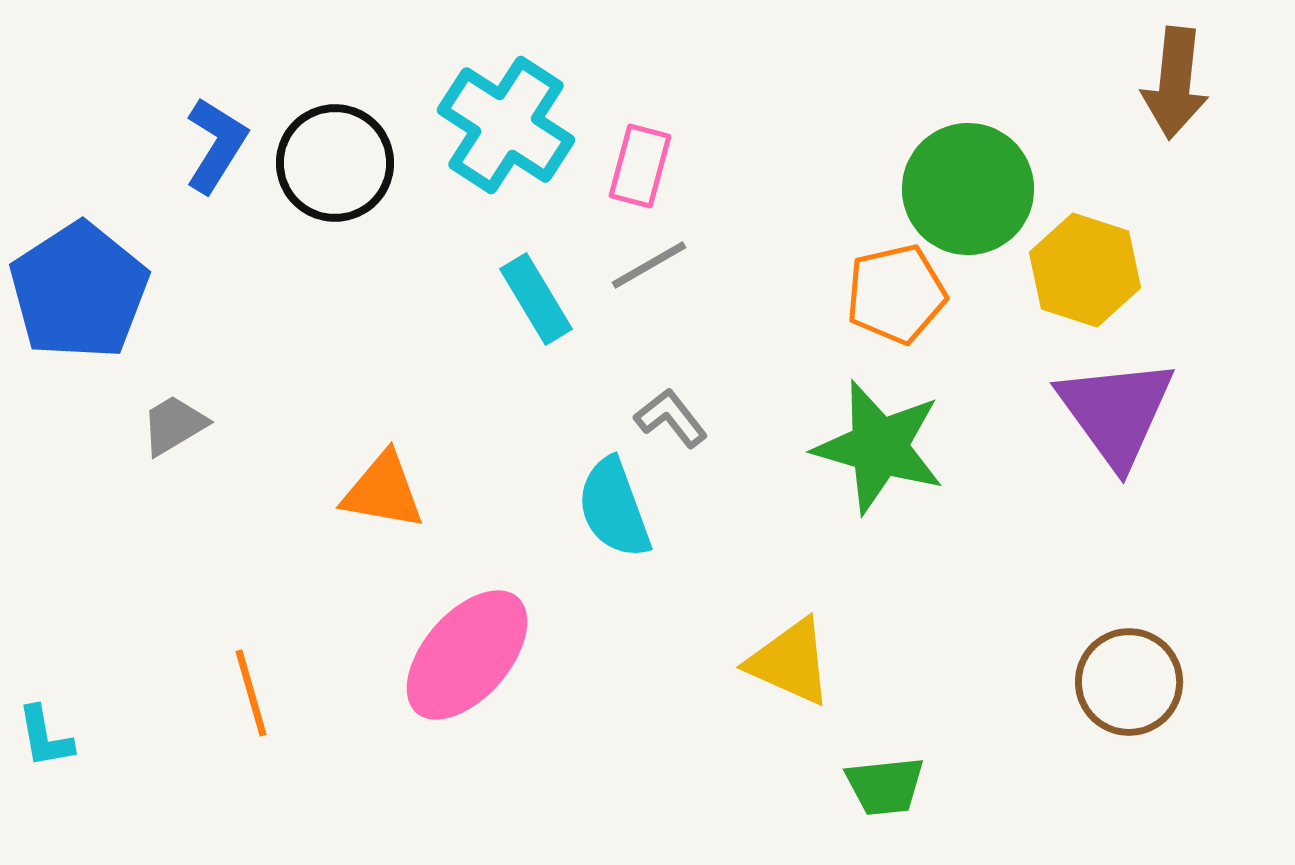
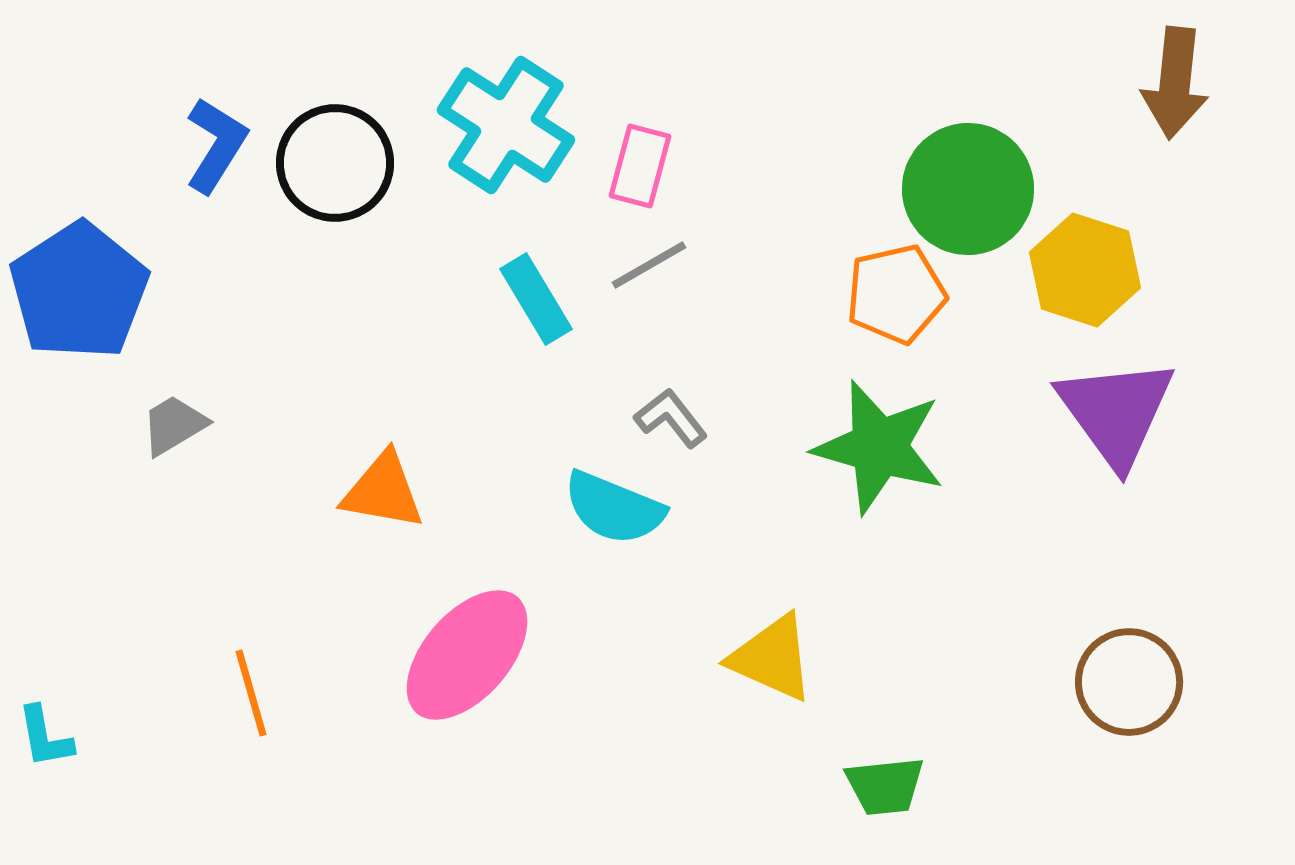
cyan semicircle: rotated 48 degrees counterclockwise
yellow triangle: moved 18 px left, 4 px up
